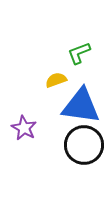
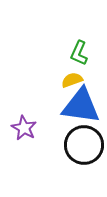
green L-shape: rotated 45 degrees counterclockwise
yellow semicircle: moved 16 px right
